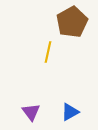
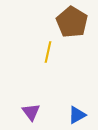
brown pentagon: rotated 12 degrees counterclockwise
blue triangle: moved 7 px right, 3 px down
